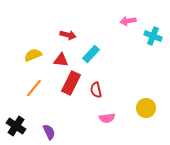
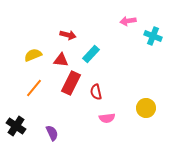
red semicircle: moved 2 px down
purple semicircle: moved 3 px right, 1 px down
